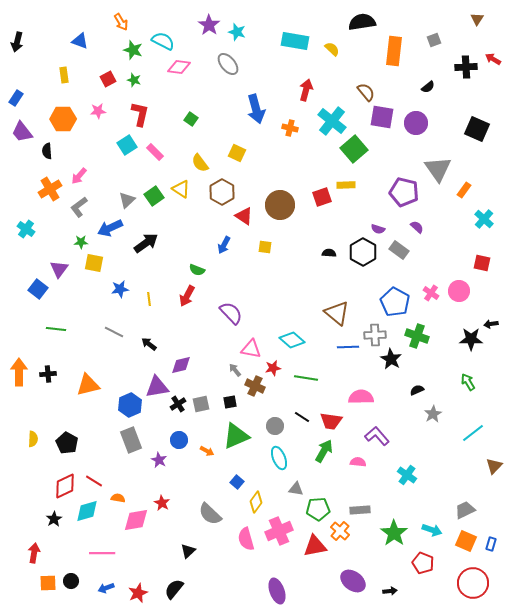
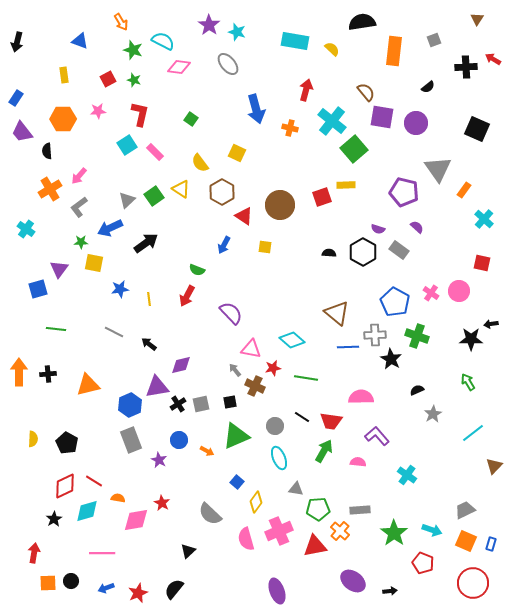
blue square at (38, 289): rotated 36 degrees clockwise
